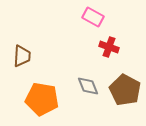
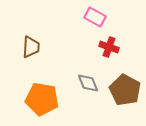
pink rectangle: moved 2 px right
brown trapezoid: moved 9 px right, 9 px up
gray diamond: moved 3 px up
